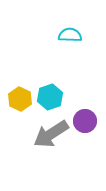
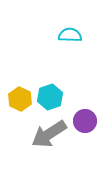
gray arrow: moved 2 px left
